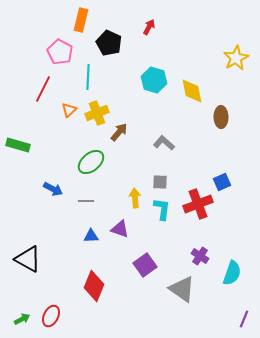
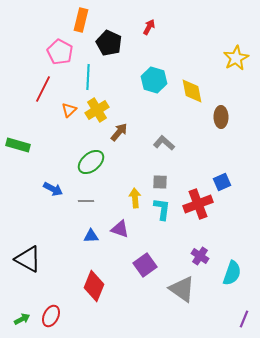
yellow cross: moved 3 px up; rotated 10 degrees counterclockwise
